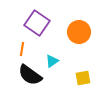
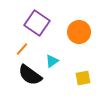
orange line: rotated 32 degrees clockwise
